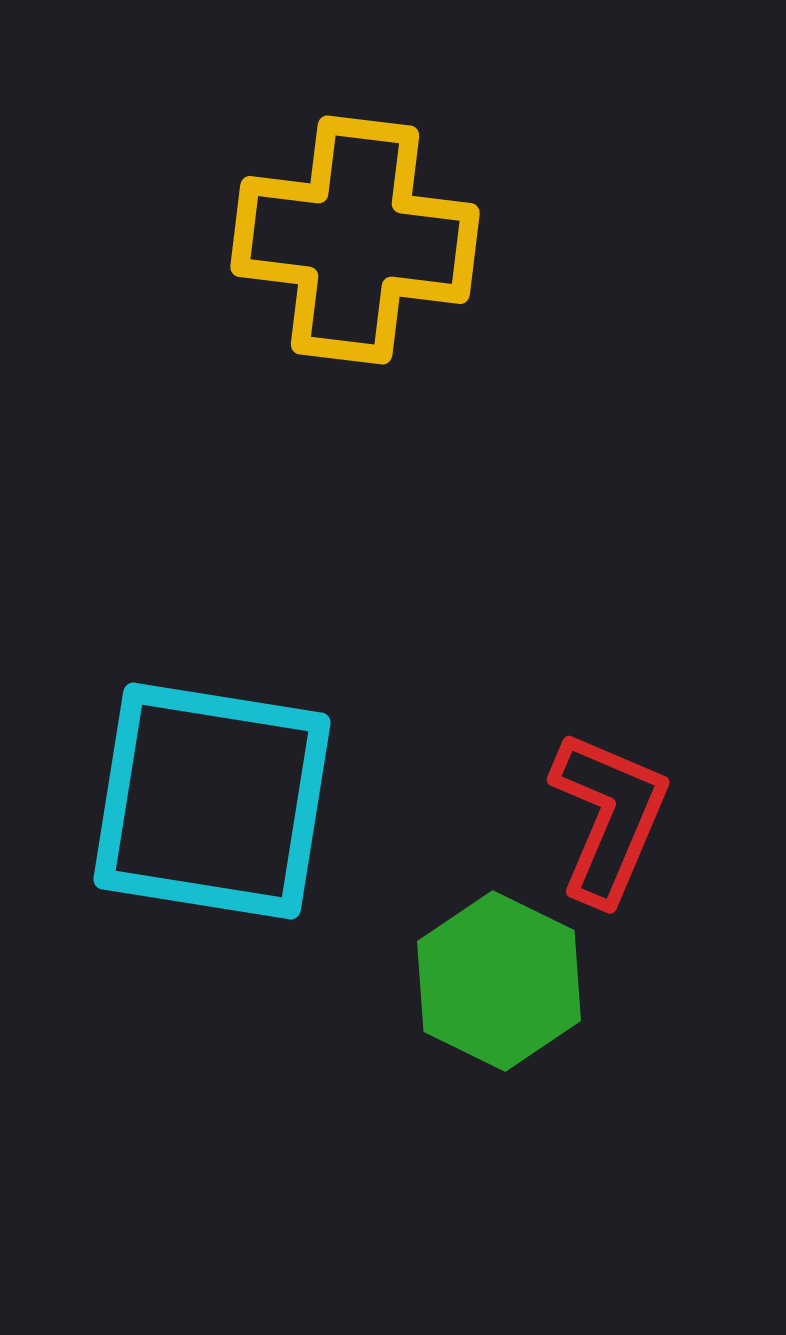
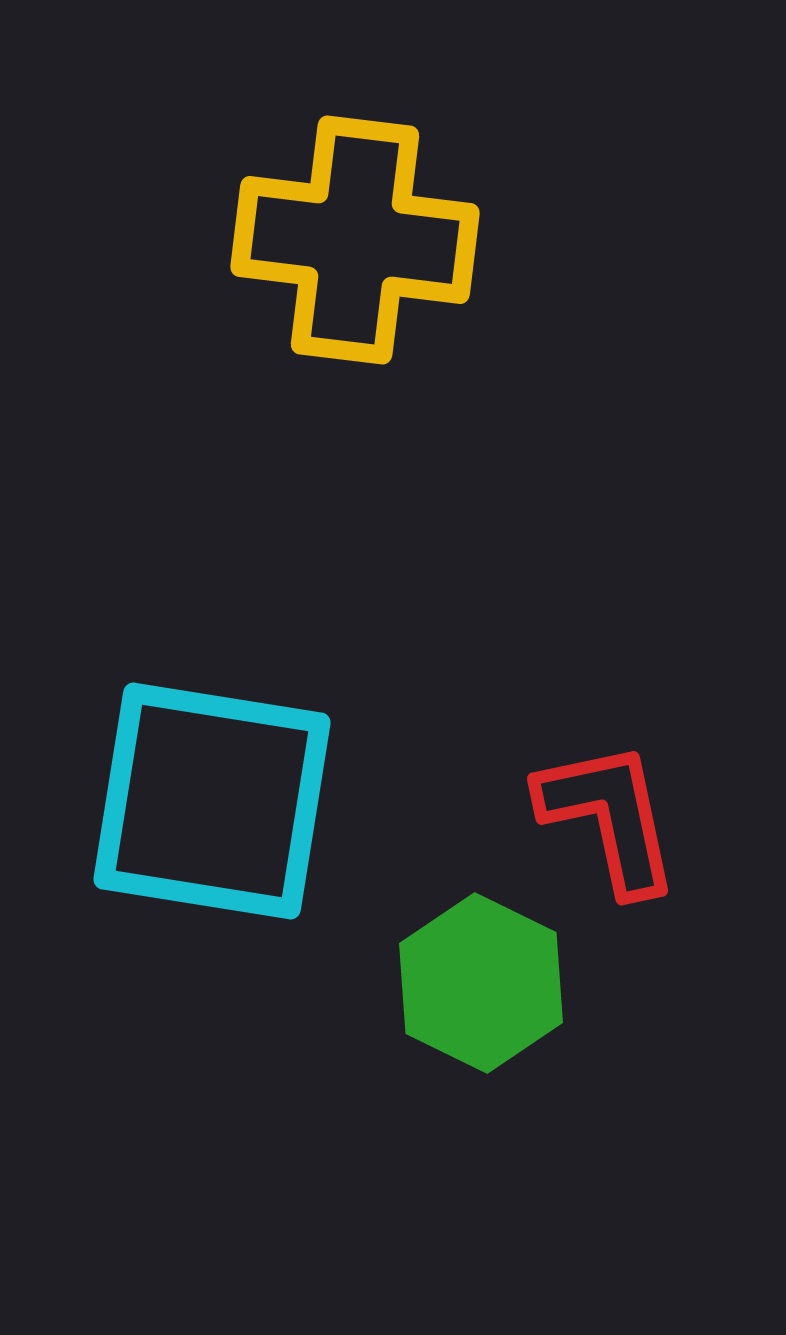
red L-shape: rotated 35 degrees counterclockwise
green hexagon: moved 18 px left, 2 px down
